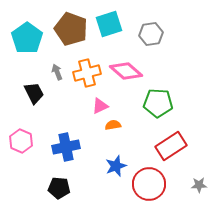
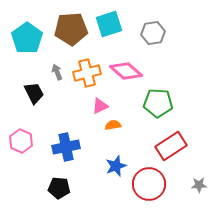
brown pentagon: rotated 24 degrees counterclockwise
gray hexagon: moved 2 px right, 1 px up
